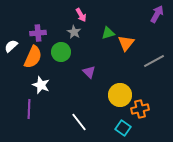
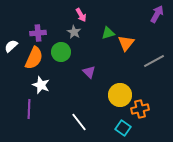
orange semicircle: moved 1 px right, 1 px down
